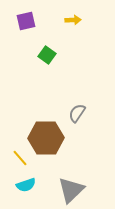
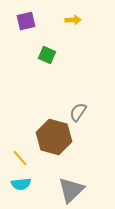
green square: rotated 12 degrees counterclockwise
gray semicircle: moved 1 px right, 1 px up
brown hexagon: moved 8 px right, 1 px up; rotated 16 degrees clockwise
cyan semicircle: moved 5 px left, 1 px up; rotated 12 degrees clockwise
